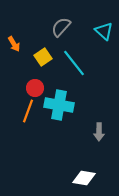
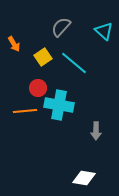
cyan line: rotated 12 degrees counterclockwise
red circle: moved 3 px right
orange line: moved 3 px left; rotated 65 degrees clockwise
gray arrow: moved 3 px left, 1 px up
